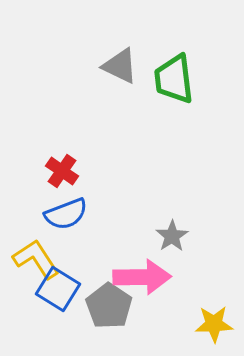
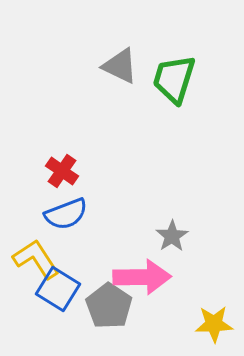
green trapezoid: rotated 24 degrees clockwise
